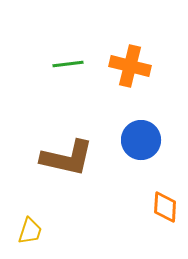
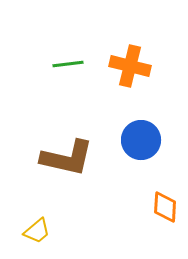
yellow trapezoid: moved 7 px right; rotated 32 degrees clockwise
